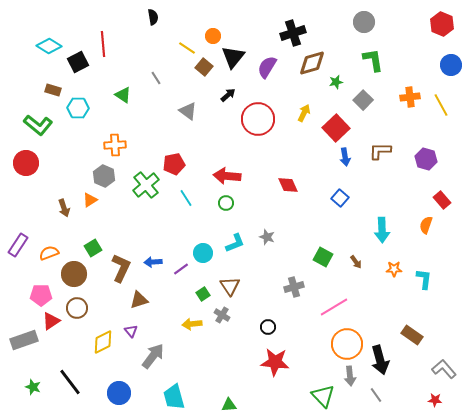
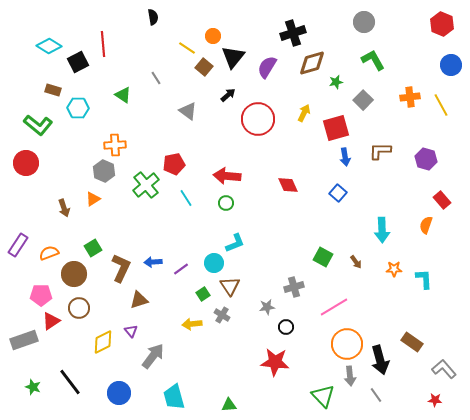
green L-shape at (373, 60): rotated 20 degrees counterclockwise
red square at (336, 128): rotated 28 degrees clockwise
gray hexagon at (104, 176): moved 5 px up
blue square at (340, 198): moved 2 px left, 5 px up
orange triangle at (90, 200): moved 3 px right, 1 px up
gray star at (267, 237): moved 70 px down; rotated 28 degrees counterclockwise
cyan circle at (203, 253): moved 11 px right, 10 px down
cyan L-shape at (424, 279): rotated 10 degrees counterclockwise
brown circle at (77, 308): moved 2 px right
black circle at (268, 327): moved 18 px right
brown rectangle at (412, 335): moved 7 px down
